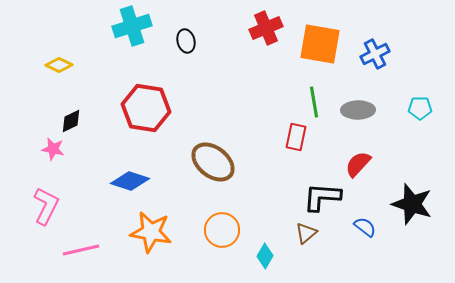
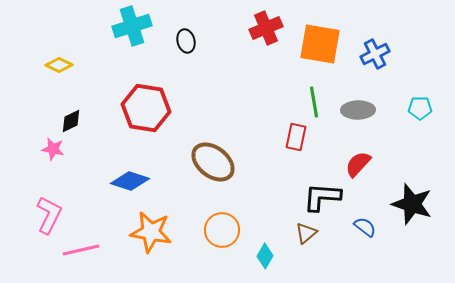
pink L-shape: moved 3 px right, 9 px down
